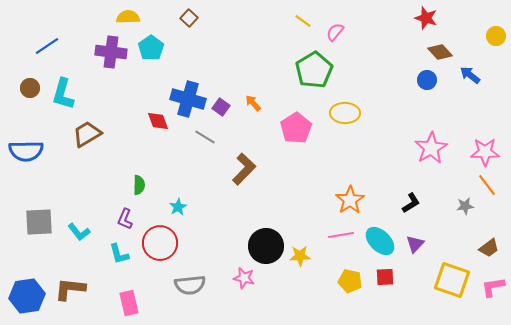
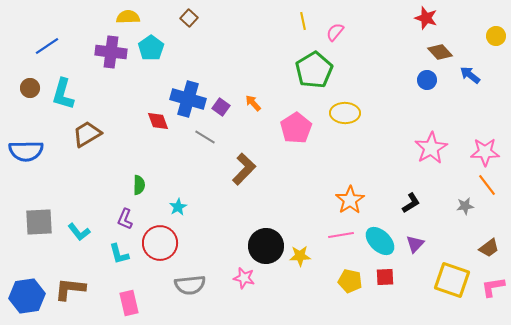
yellow line at (303, 21): rotated 42 degrees clockwise
